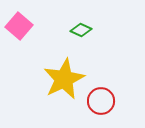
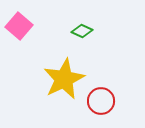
green diamond: moved 1 px right, 1 px down
